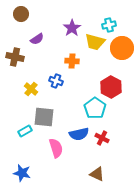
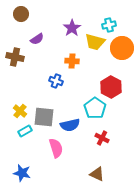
yellow cross: moved 11 px left, 22 px down
blue semicircle: moved 9 px left, 9 px up
